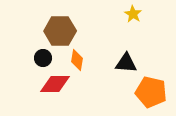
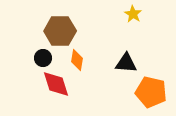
red diamond: moved 1 px right; rotated 72 degrees clockwise
